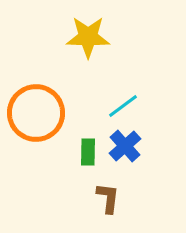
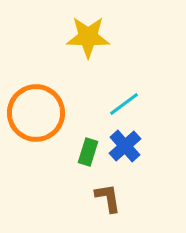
cyan line: moved 1 px right, 2 px up
green rectangle: rotated 16 degrees clockwise
brown L-shape: rotated 16 degrees counterclockwise
